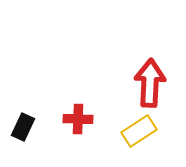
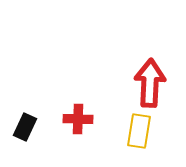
black rectangle: moved 2 px right
yellow rectangle: rotated 48 degrees counterclockwise
